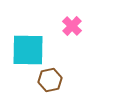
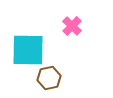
brown hexagon: moved 1 px left, 2 px up
